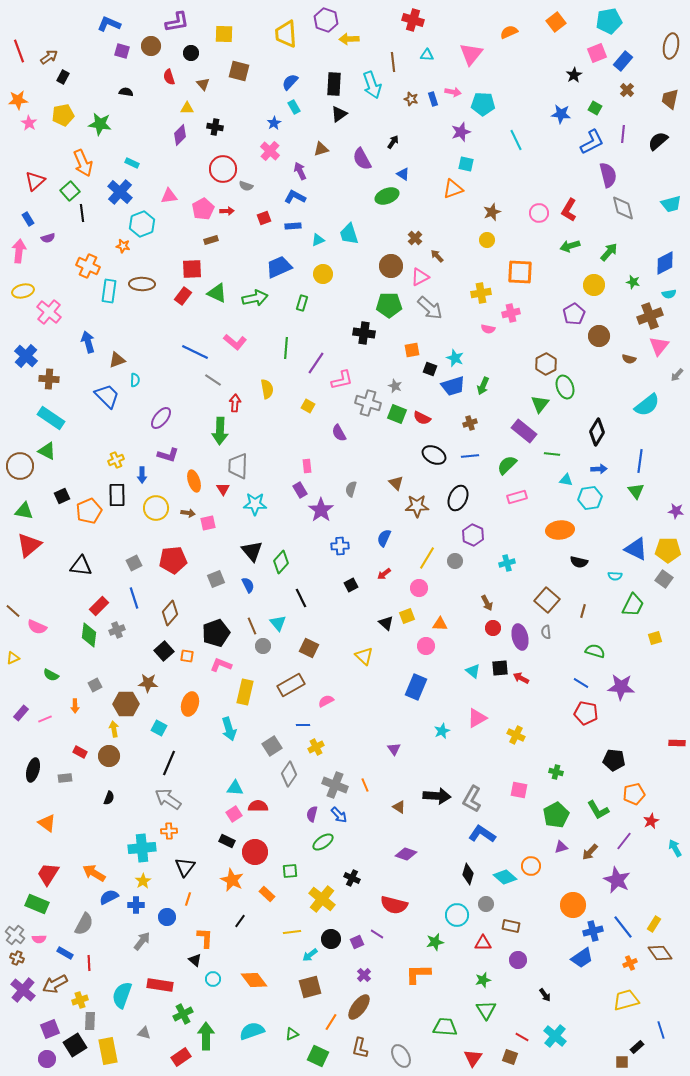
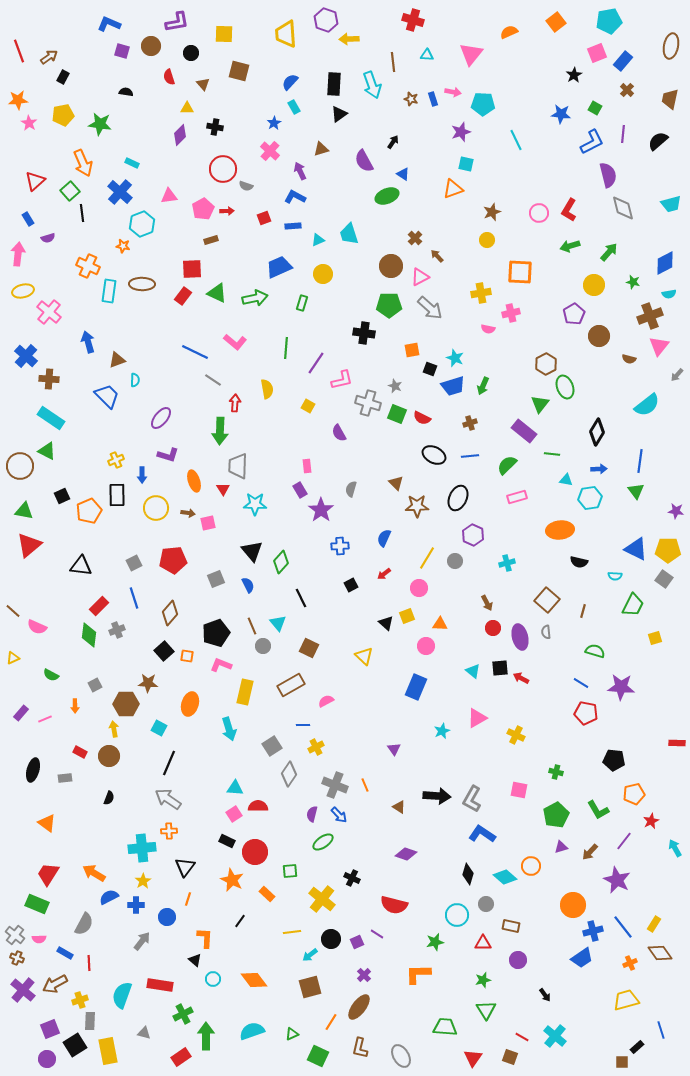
purple semicircle at (362, 159): moved 2 px right, 2 px down
pink arrow at (19, 251): moved 1 px left, 3 px down
